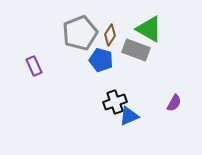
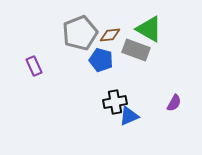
brown diamond: rotated 50 degrees clockwise
black cross: rotated 10 degrees clockwise
